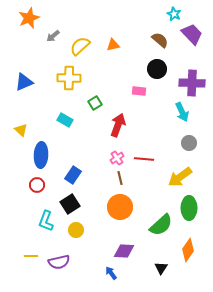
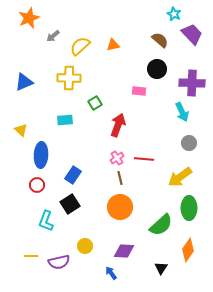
cyan rectangle: rotated 35 degrees counterclockwise
yellow circle: moved 9 px right, 16 px down
